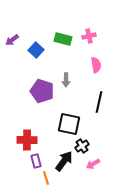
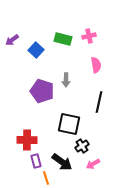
black arrow: moved 2 px left, 1 px down; rotated 90 degrees clockwise
